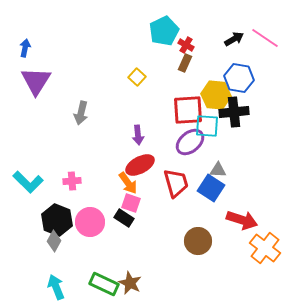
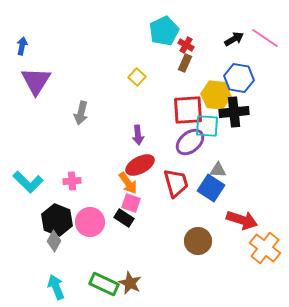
blue arrow: moved 3 px left, 2 px up
